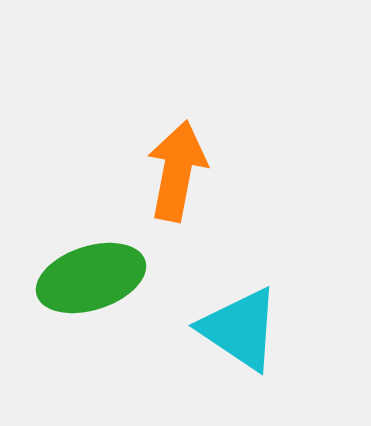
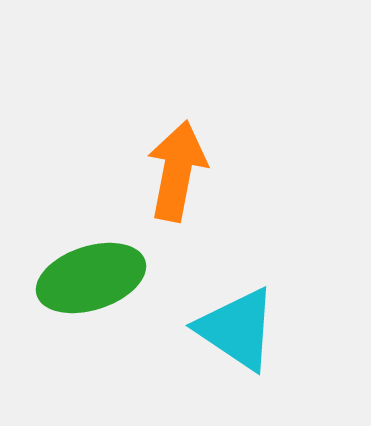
cyan triangle: moved 3 px left
